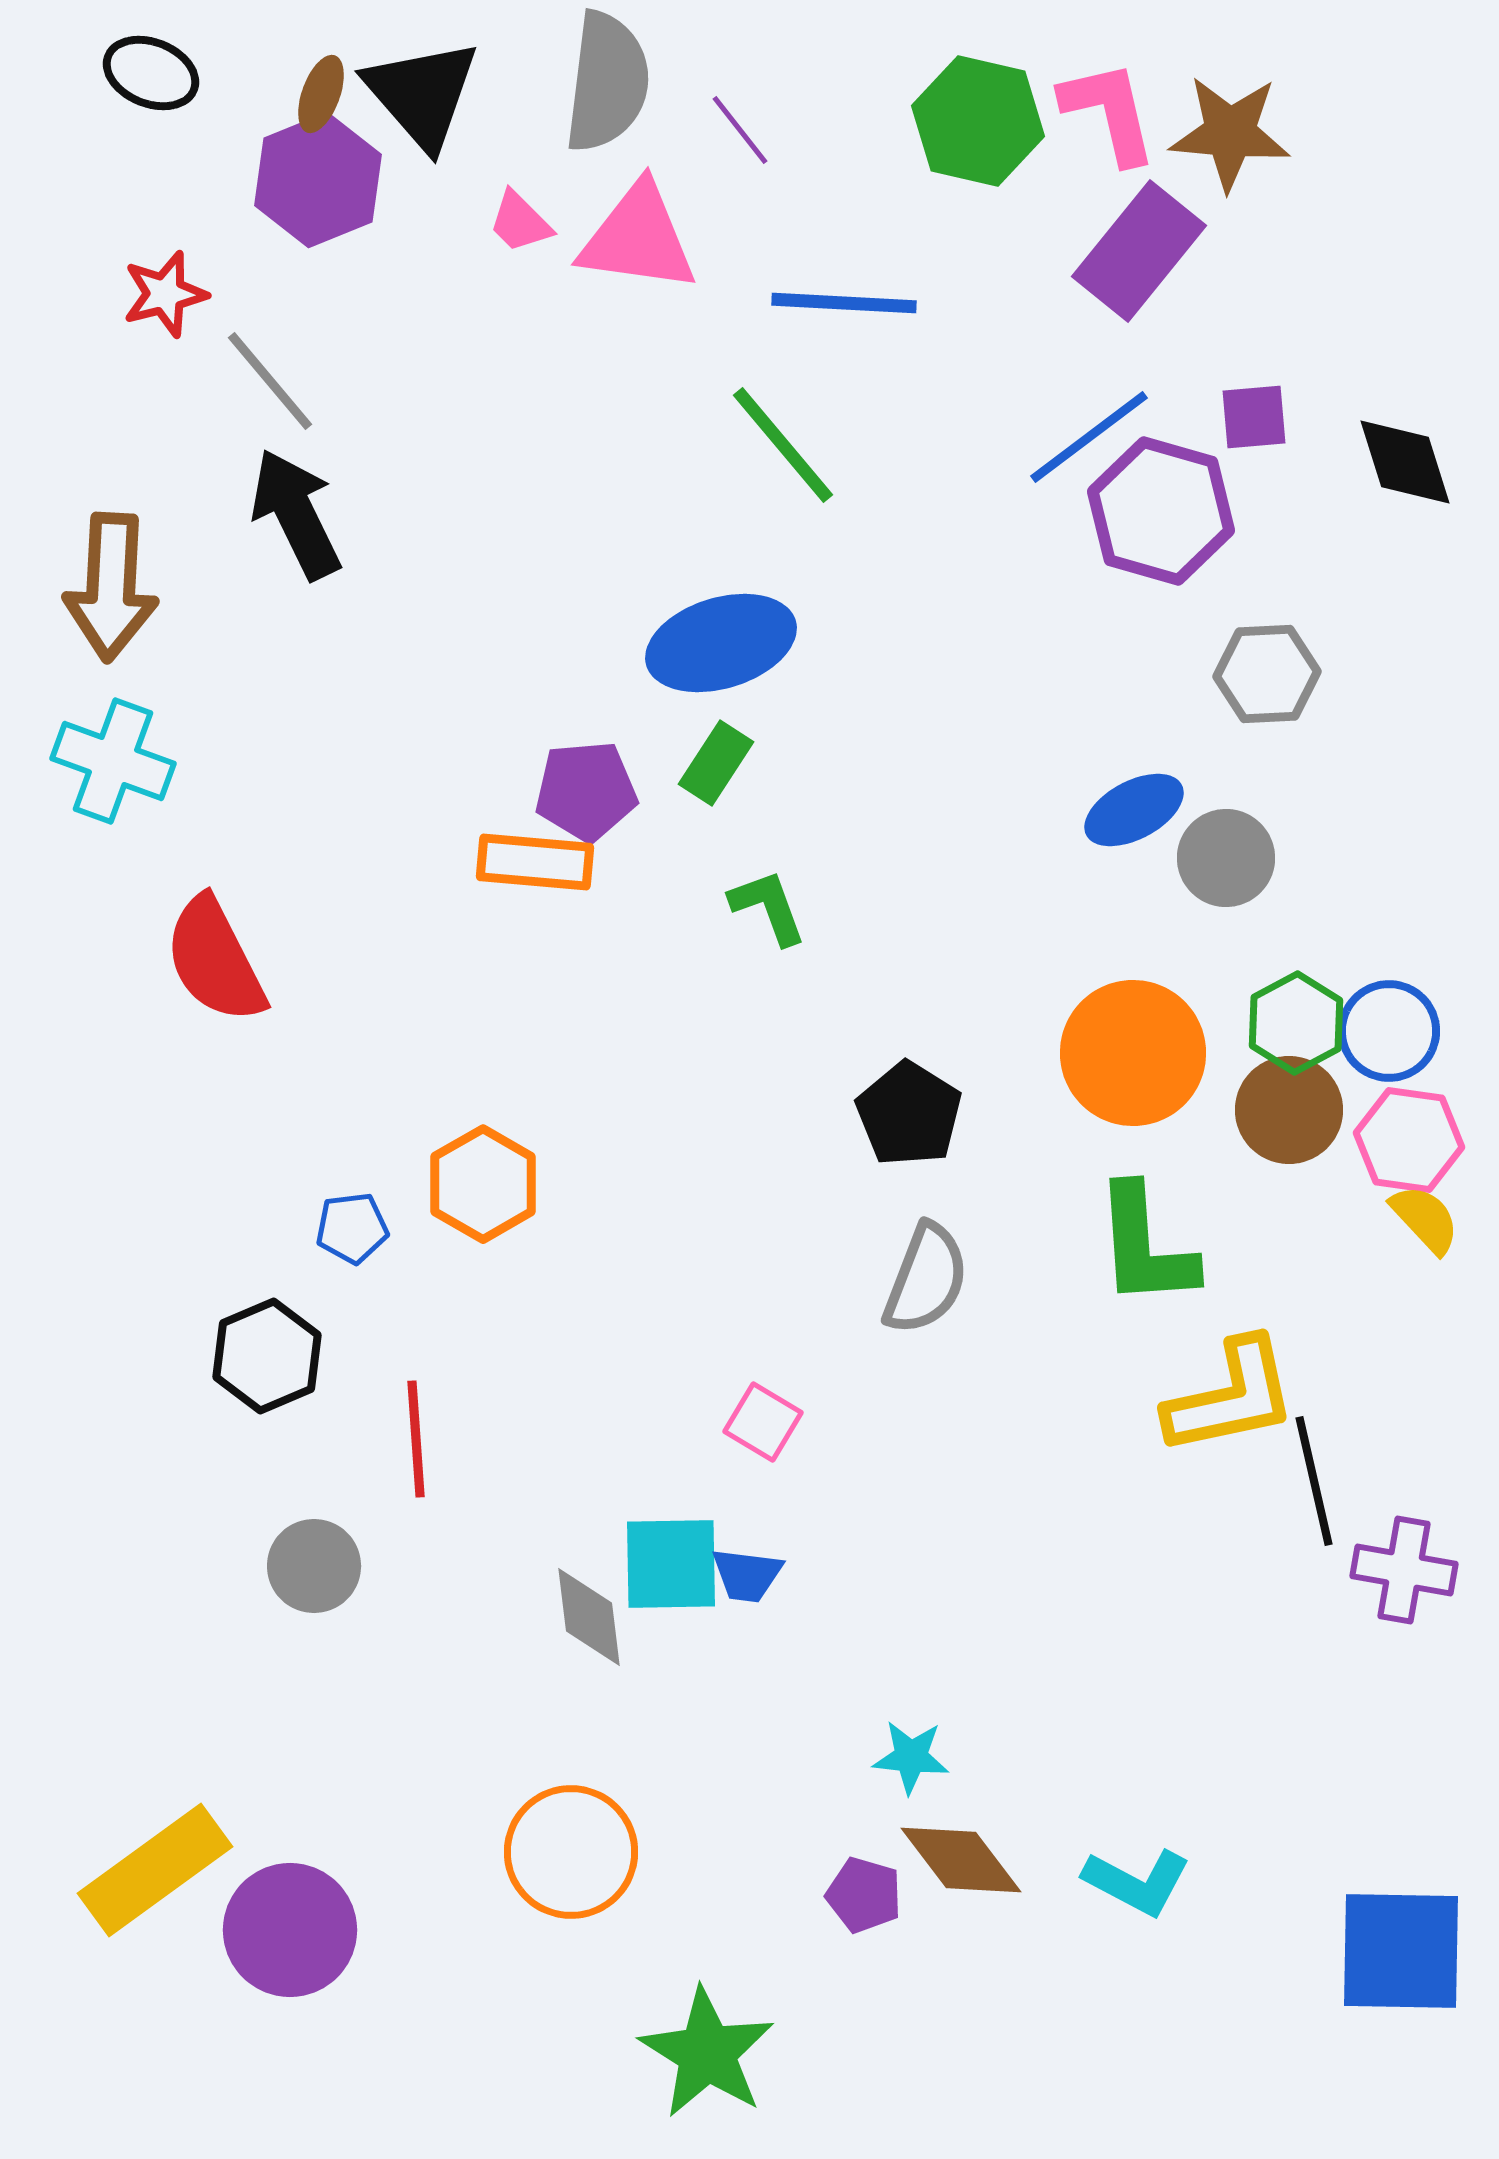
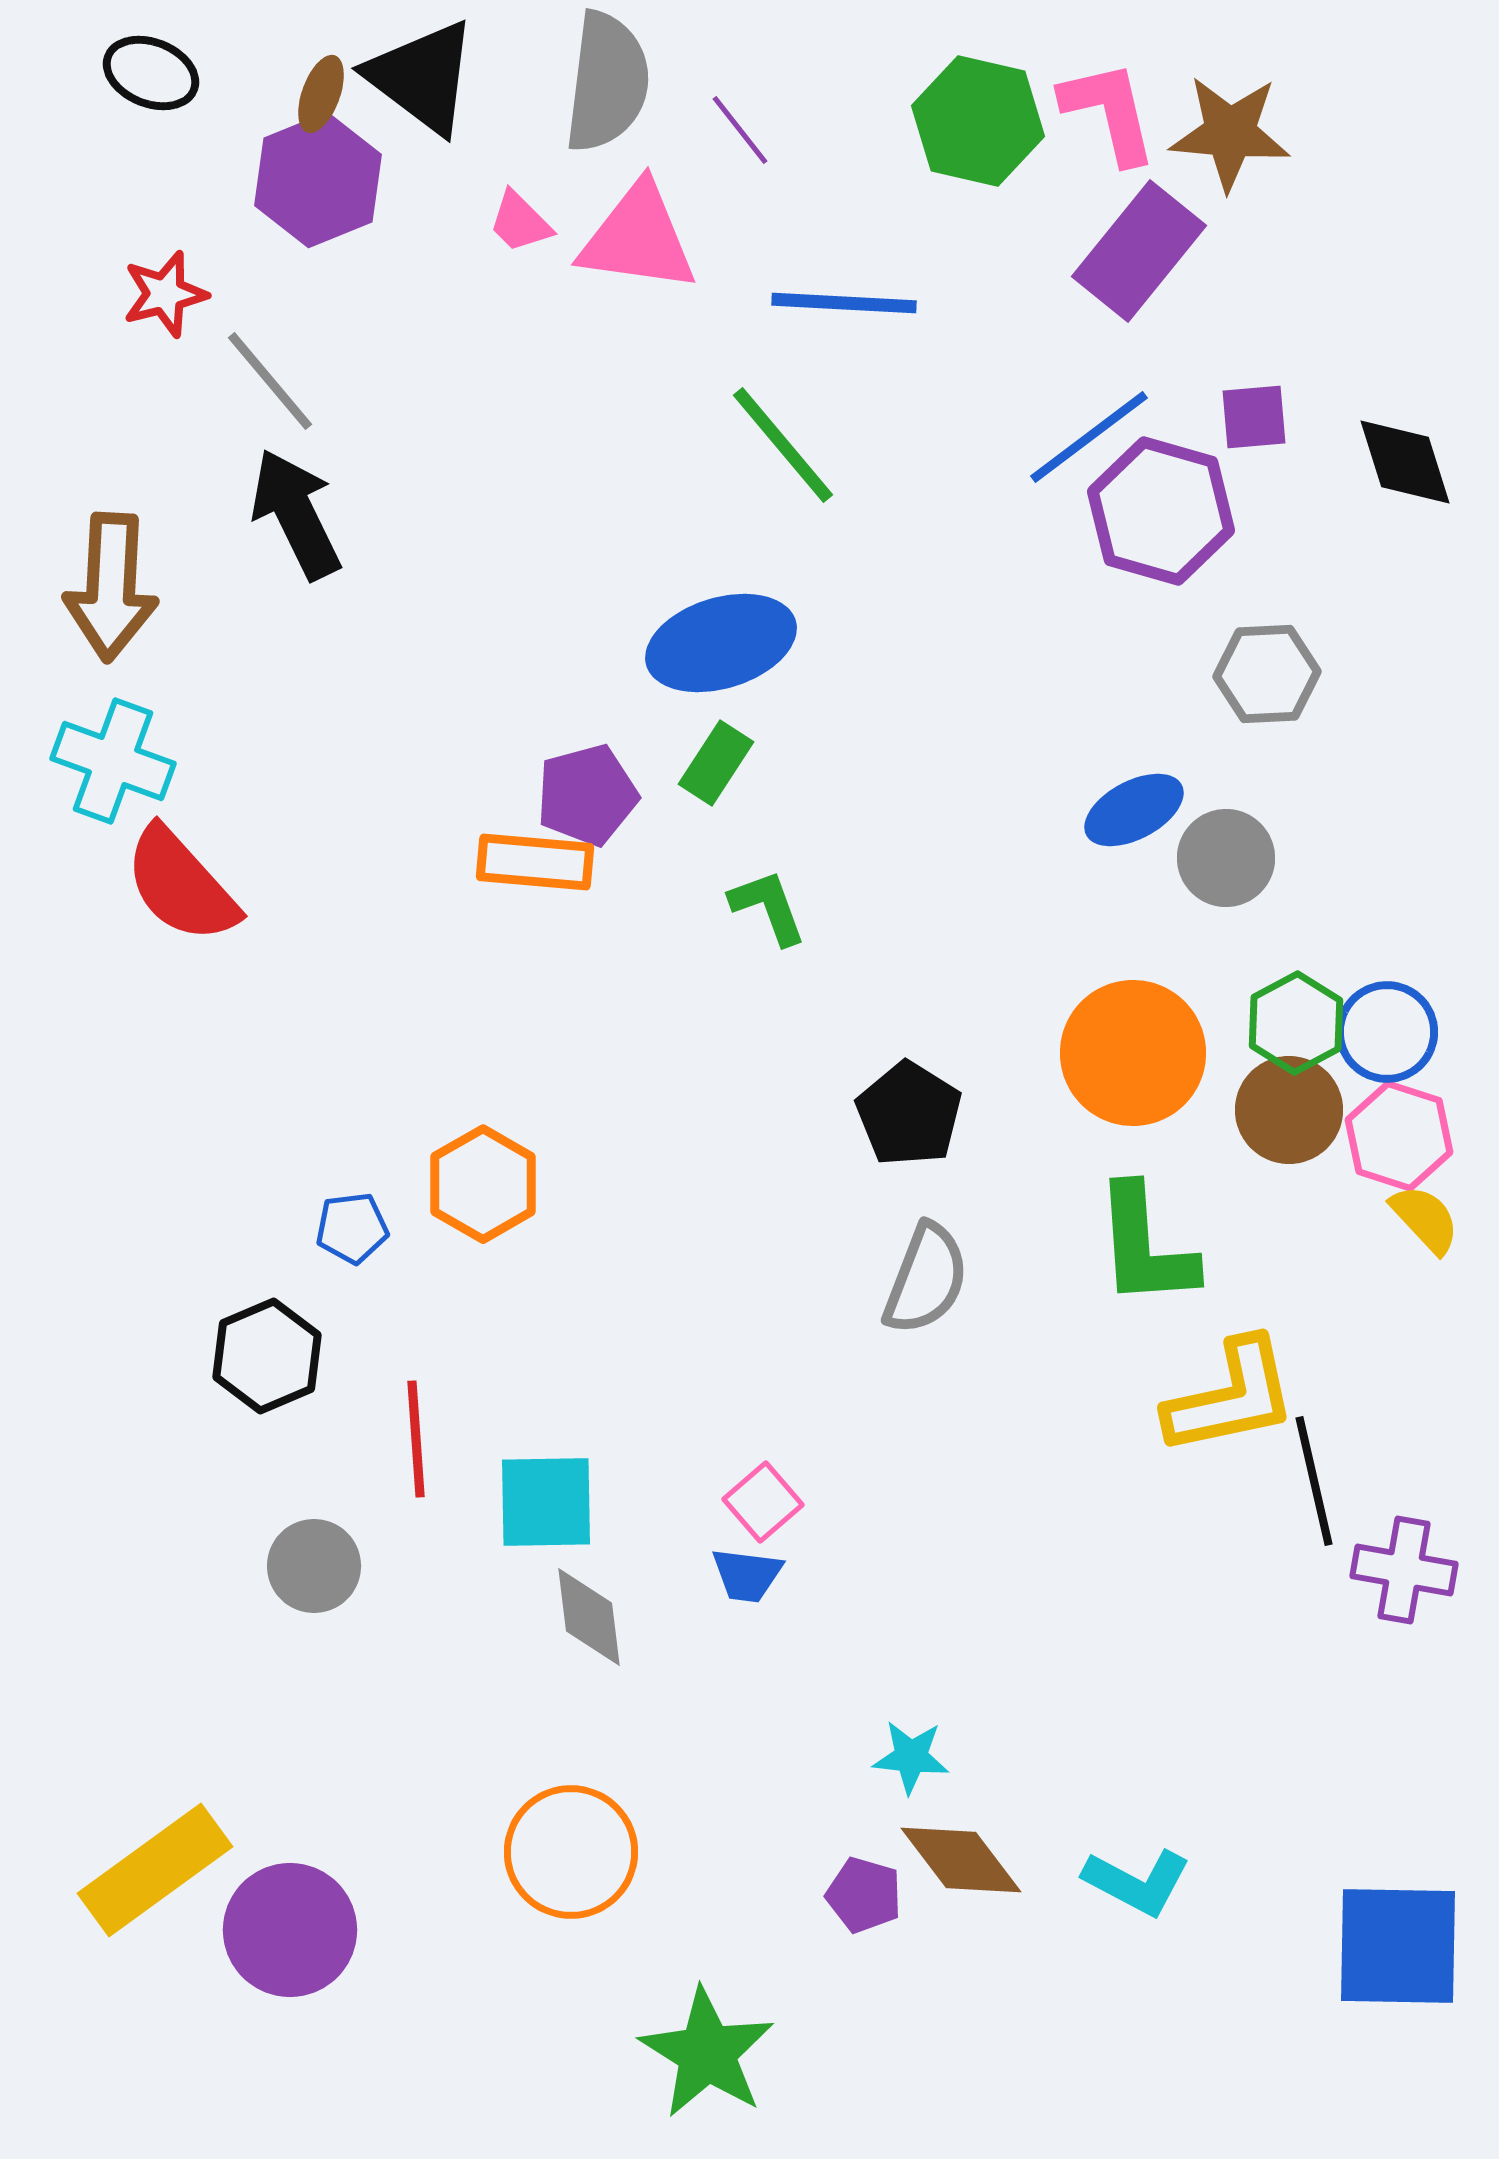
black triangle at (422, 94): moved 17 px up; rotated 12 degrees counterclockwise
purple pentagon at (586, 791): moved 1 px right, 4 px down; rotated 10 degrees counterclockwise
red semicircle at (215, 960): moved 34 px left, 75 px up; rotated 15 degrees counterclockwise
blue circle at (1389, 1031): moved 2 px left, 1 px down
pink hexagon at (1409, 1140): moved 10 px left, 4 px up; rotated 10 degrees clockwise
pink square at (763, 1422): moved 80 px down; rotated 18 degrees clockwise
cyan square at (671, 1564): moved 125 px left, 62 px up
blue square at (1401, 1951): moved 3 px left, 5 px up
